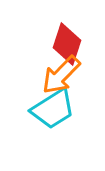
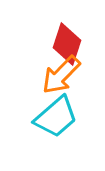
cyan trapezoid: moved 3 px right, 8 px down; rotated 9 degrees counterclockwise
